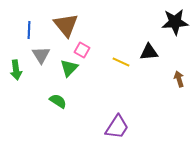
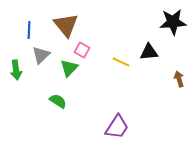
black star: moved 2 px left
gray triangle: rotated 18 degrees clockwise
